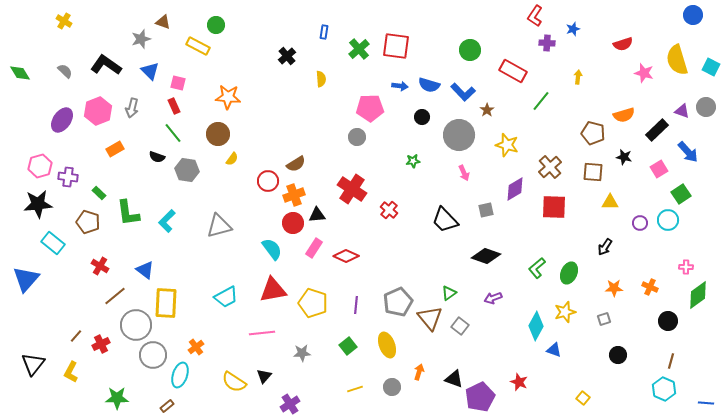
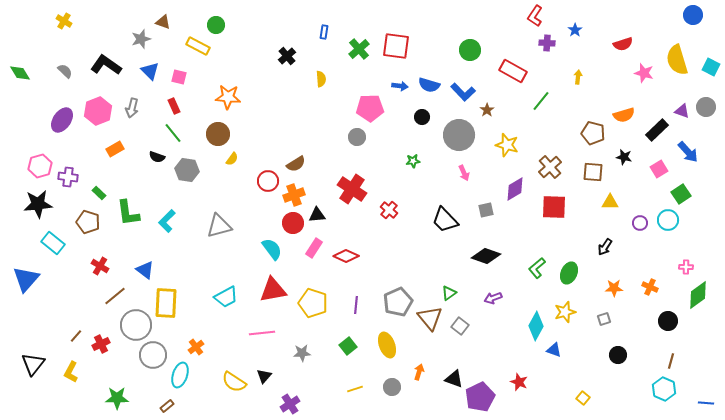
blue star at (573, 29): moved 2 px right, 1 px down; rotated 16 degrees counterclockwise
pink square at (178, 83): moved 1 px right, 6 px up
